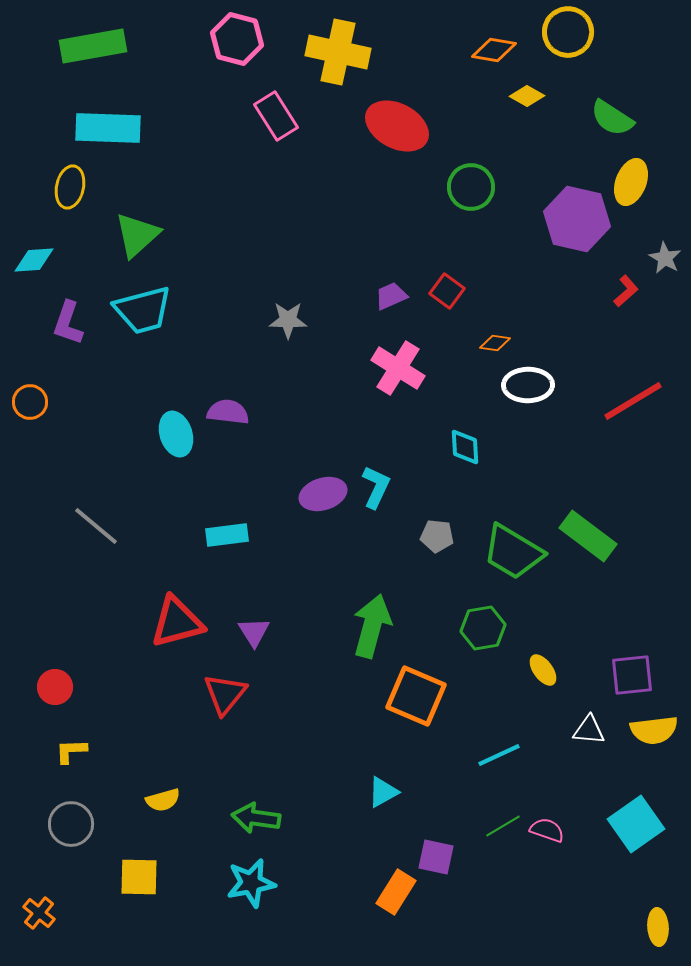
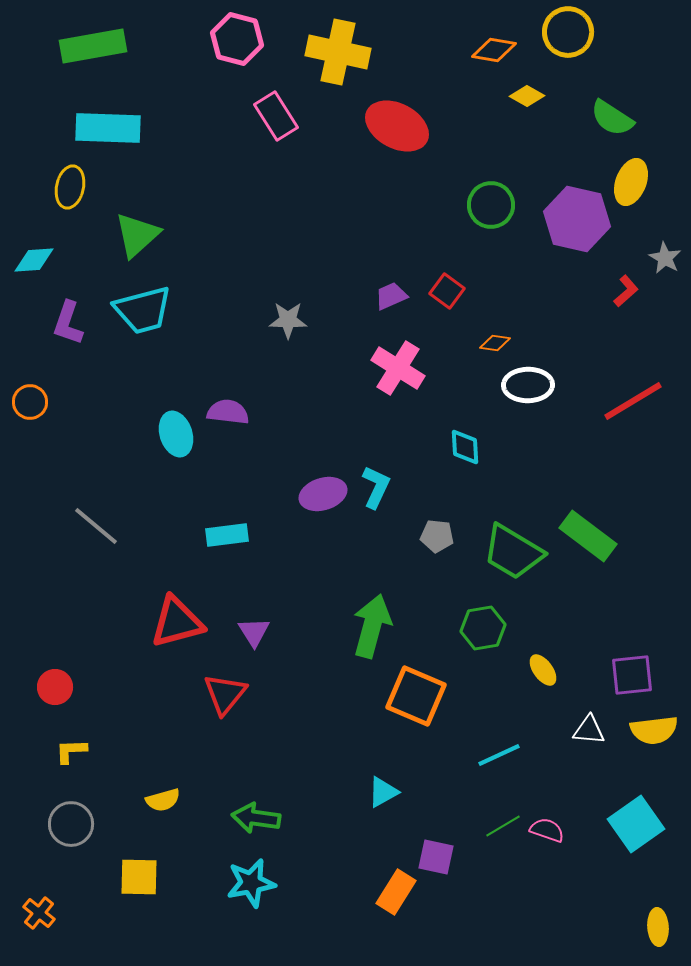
green circle at (471, 187): moved 20 px right, 18 px down
